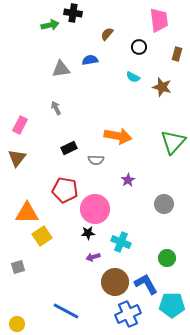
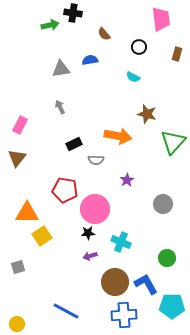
pink trapezoid: moved 2 px right, 1 px up
brown semicircle: moved 3 px left; rotated 80 degrees counterclockwise
brown star: moved 15 px left, 27 px down
gray arrow: moved 4 px right, 1 px up
black rectangle: moved 5 px right, 4 px up
purple star: moved 1 px left
gray circle: moved 1 px left
purple arrow: moved 3 px left, 1 px up
cyan pentagon: moved 1 px down
blue cross: moved 4 px left, 1 px down; rotated 20 degrees clockwise
